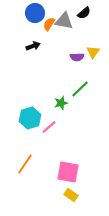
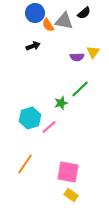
orange semicircle: moved 1 px left, 1 px down; rotated 64 degrees counterclockwise
